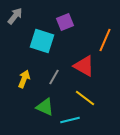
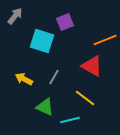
orange line: rotated 45 degrees clockwise
red triangle: moved 8 px right
yellow arrow: rotated 84 degrees counterclockwise
